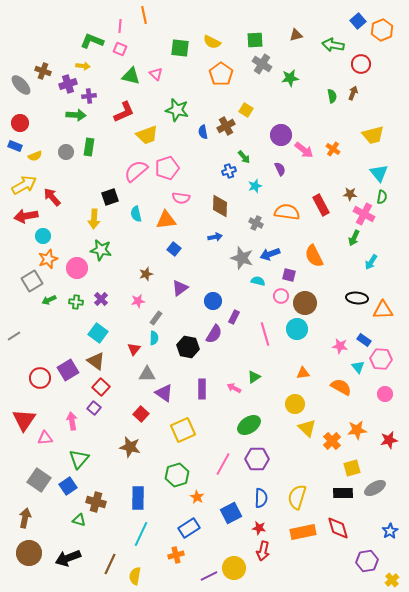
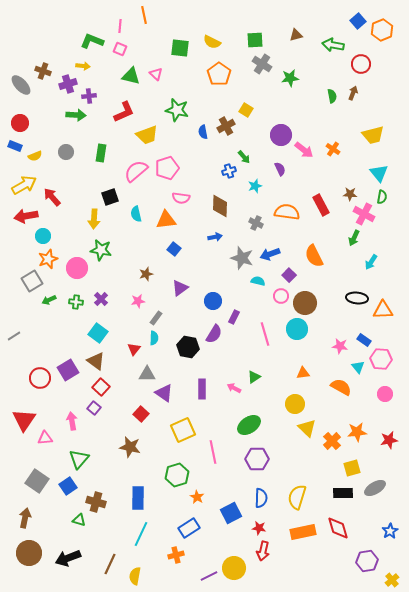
orange pentagon at (221, 74): moved 2 px left
green rectangle at (89, 147): moved 12 px right, 6 px down
purple square at (289, 275): rotated 32 degrees clockwise
orange star at (357, 430): moved 2 px down
pink line at (223, 464): moved 10 px left, 12 px up; rotated 40 degrees counterclockwise
gray square at (39, 480): moved 2 px left, 1 px down
